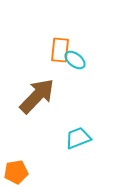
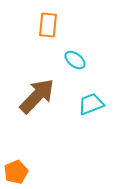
orange rectangle: moved 12 px left, 25 px up
cyan trapezoid: moved 13 px right, 34 px up
orange pentagon: rotated 15 degrees counterclockwise
